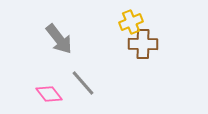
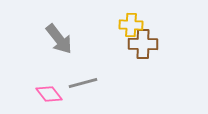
yellow cross: moved 3 px down; rotated 25 degrees clockwise
gray line: rotated 64 degrees counterclockwise
